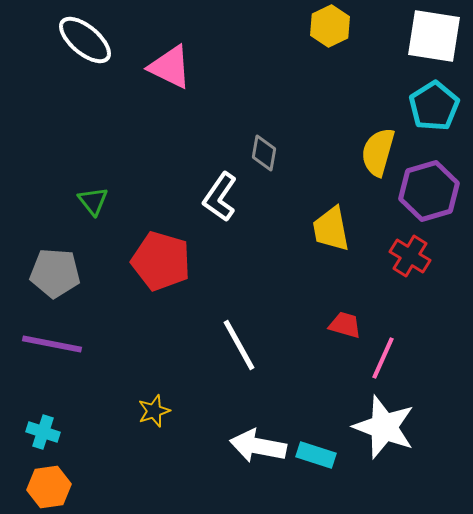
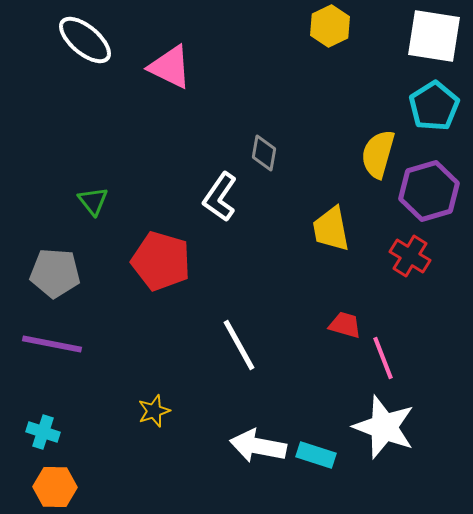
yellow semicircle: moved 2 px down
pink line: rotated 45 degrees counterclockwise
orange hexagon: moved 6 px right; rotated 9 degrees clockwise
